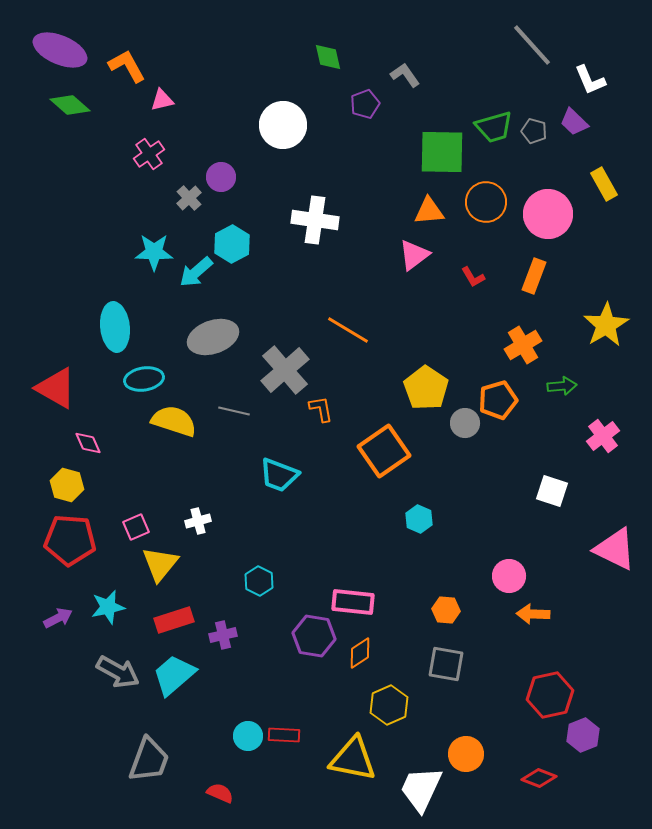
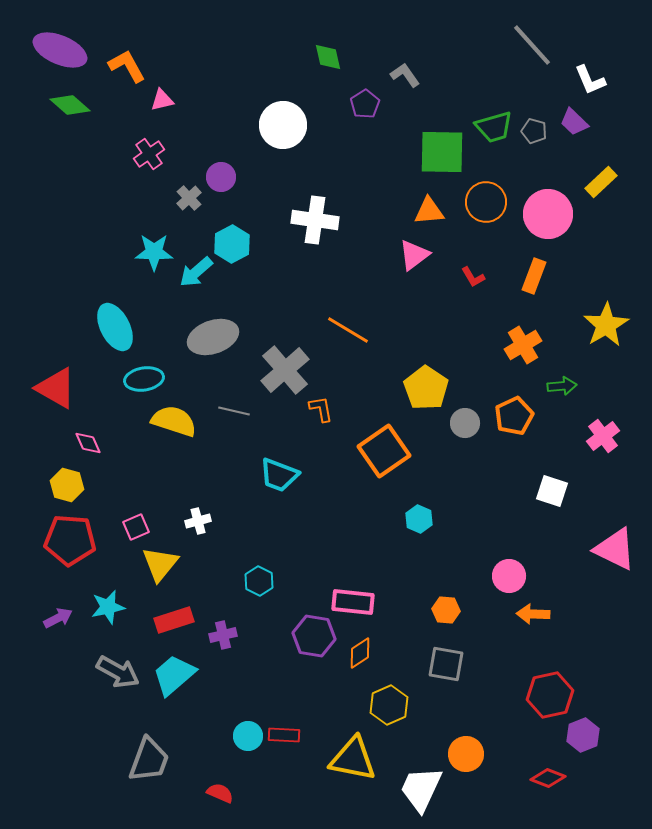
purple pentagon at (365, 104): rotated 12 degrees counterclockwise
yellow rectangle at (604, 184): moved 3 px left, 2 px up; rotated 76 degrees clockwise
cyan ellipse at (115, 327): rotated 21 degrees counterclockwise
orange pentagon at (498, 400): moved 16 px right, 16 px down; rotated 9 degrees counterclockwise
red diamond at (539, 778): moved 9 px right
